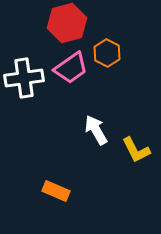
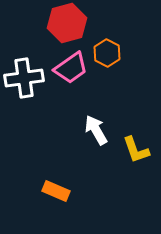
yellow L-shape: rotated 8 degrees clockwise
